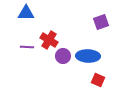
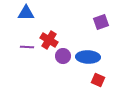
blue ellipse: moved 1 px down
